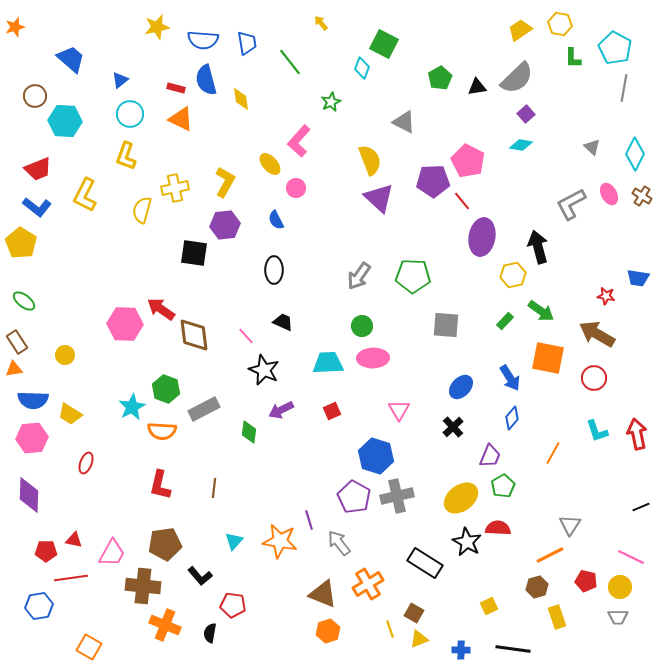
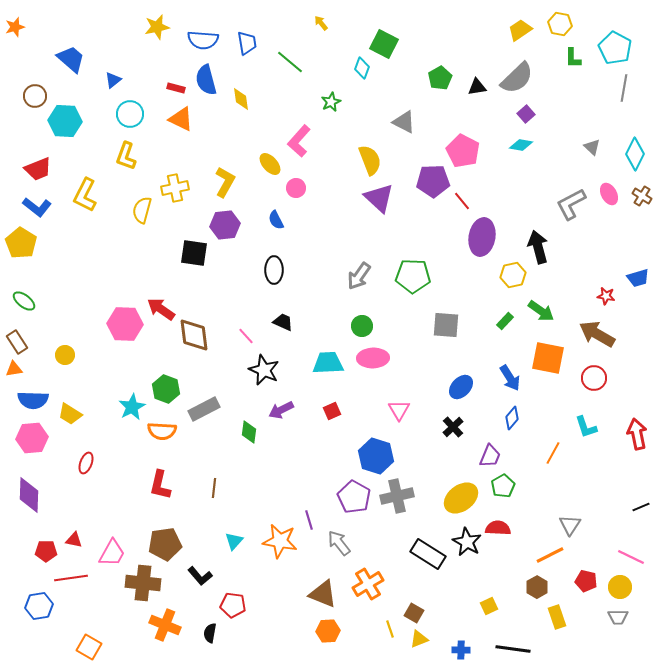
green line at (290, 62): rotated 12 degrees counterclockwise
blue triangle at (120, 80): moved 7 px left
pink pentagon at (468, 161): moved 5 px left, 10 px up
blue trapezoid at (638, 278): rotated 25 degrees counterclockwise
cyan L-shape at (597, 431): moved 11 px left, 4 px up
black rectangle at (425, 563): moved 3 px right, 9 px up
brown cross at (143, 586): moved 3 px up
brown hexagon at (537, 587): rotated 15 degrees counterclockwise
orange hexagon at (328, 631): rotated 15 degrees clockwise
